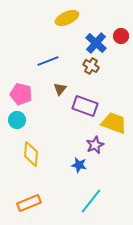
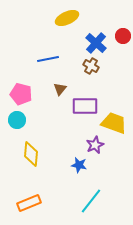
red circle: moved 2 px right
blue line: moved 2 px up; rotated 10 degrees clockwise
purple rectangle: rotated 20 degrees counterclockwise
